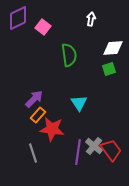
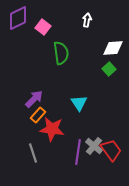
white arrow: moved 4 px left, 1 px down
green semicircle: moved 8 px left, 2 px up
green square: rotated 24 degrees counterclockwise
